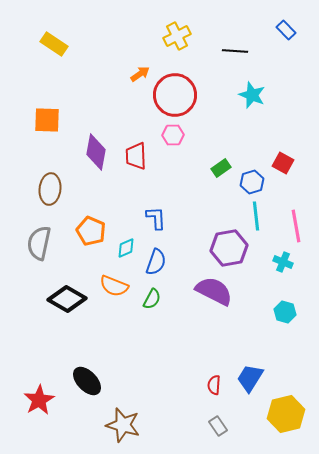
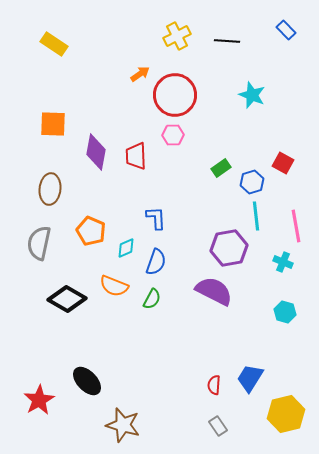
black line: moved 8 px left, 10 px up
orange square: moved 6 px right, 4 px down
